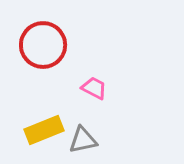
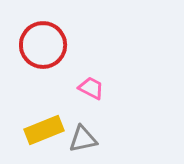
pink trapezoid: moved 3 px left
gray triangle: moved 1 px up
